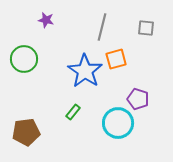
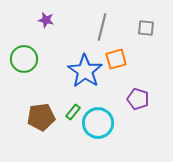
cyan circle: moved 20 px left
brown pentagon: moved 15 px right, 15 px up
